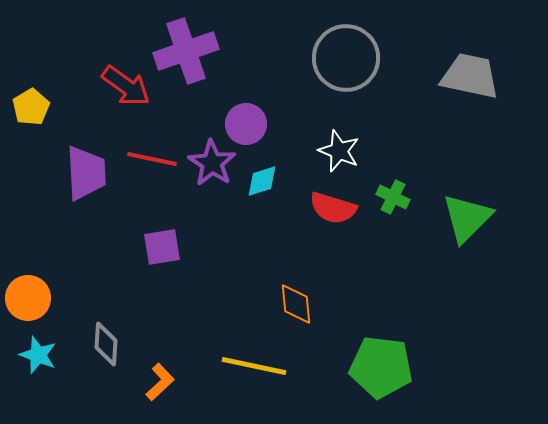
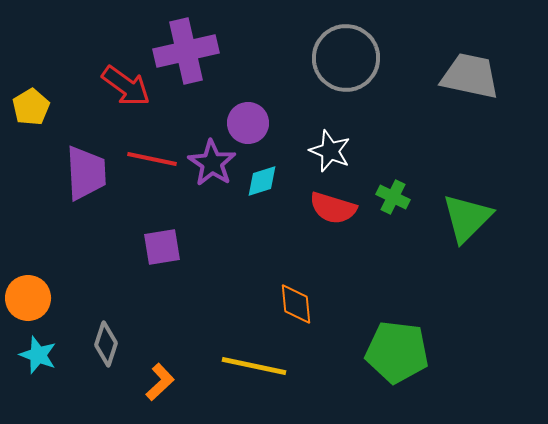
purple cross: rotated 6 degrees clockwise
purple circle: moved 2 px right, 1 px up
white star: moved 9 px left
gray diamond: rotated 15 degrees clockwise
green pentagon: moved 16 px right, 15 px up
